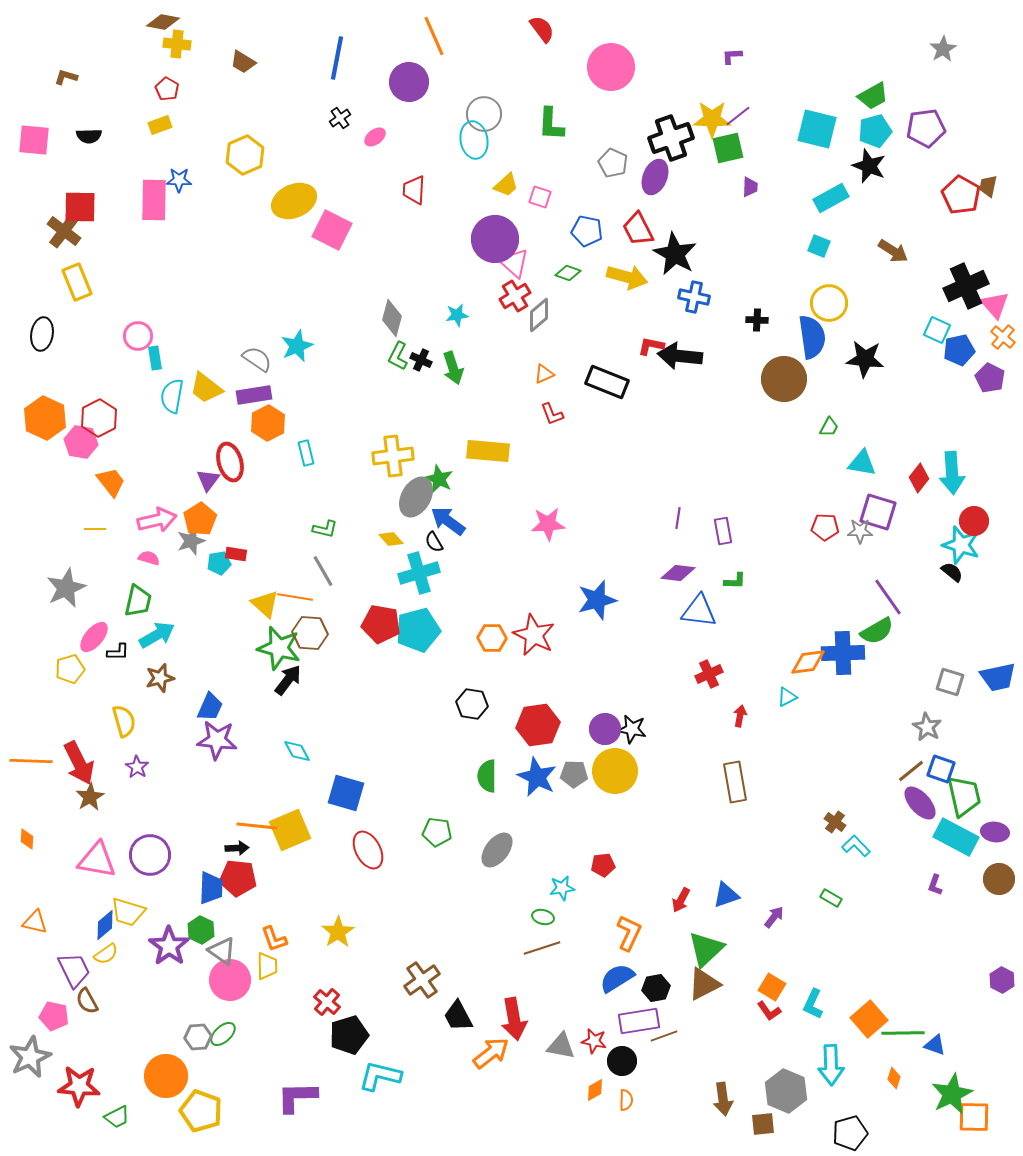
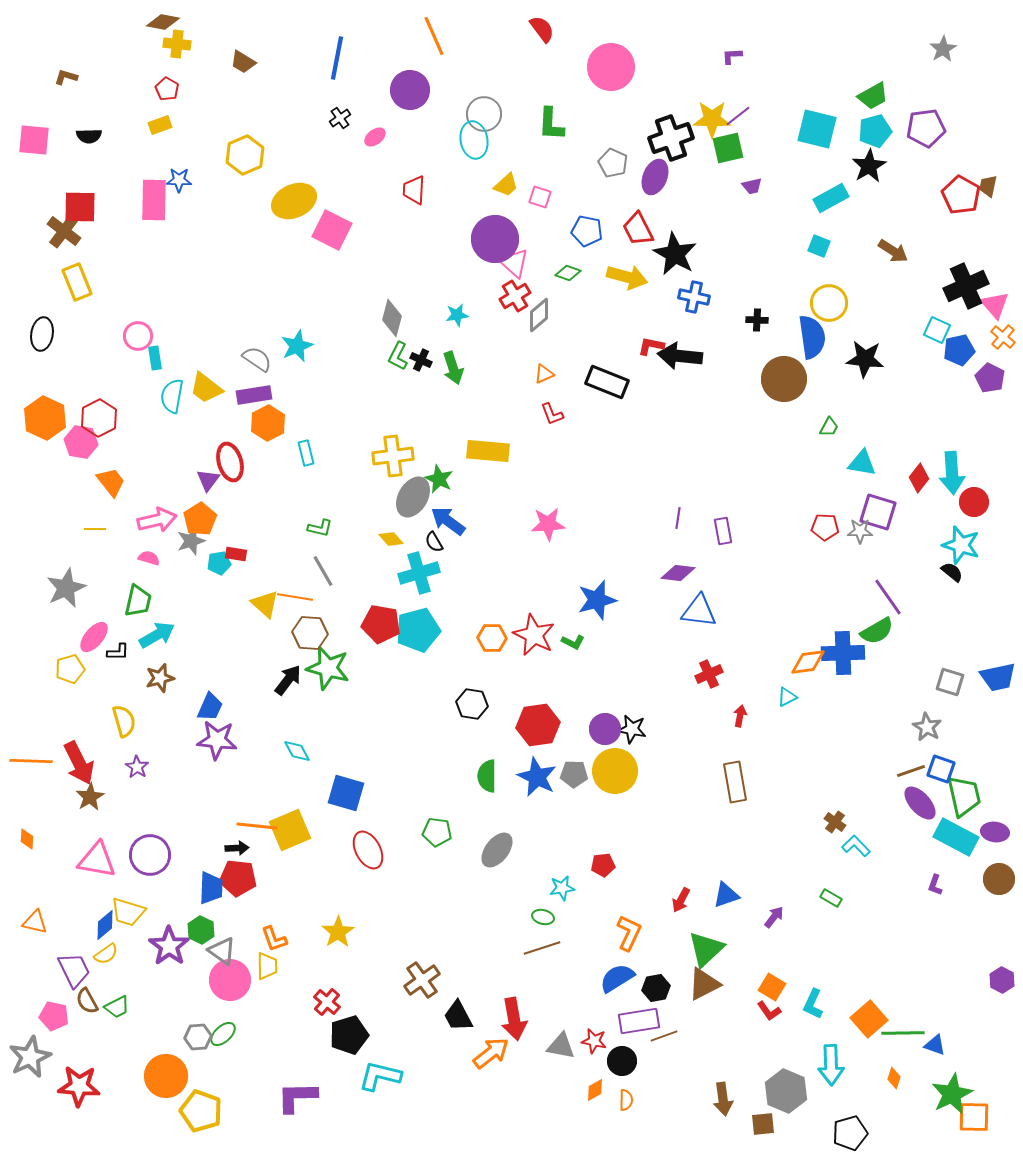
purple circle at (409, 82): moved 1 px right, 8 px down
black star at (869, 166): rotated 20 degrees clockwise
purple trapezoid at (750, 187): moved 2 px right, 1 px up; rotated 75 degrees clockwise
gray ellipse at (416, 497): moved 3 px left
red circle at (974, 521): moved 19 px up
green L-shape at (325, 529): moved 5 px left, 1 px up
green L-shape at (735, 581): moved 162 px left, 61 px down; rotated 25 degrees clockwise
green star at (279, 648): moved 49 px right, 20 px down
brown line at (911, 771): rotated 20 degrees clockwise
green trapezoid at (117, 1117): moved 110 px up
